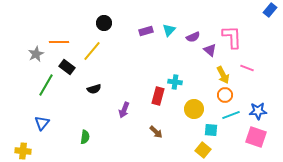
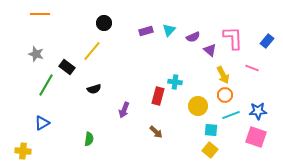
blue rectangle: moved 3 px left, 31 px down
pink L-shape: moved 1 px right, 1 px down
orange line: moved 19 px left, 28 px up
gray star: rotated 28 degrees counterclockwise
pink line: moved 5 px right
yellow circle: moved 4 px right, 3 px up
blue triangle: rotated 21 degrees clockwise
green semicircle: moved 4 px right, 2 px down
yellow square: moved 7 px right
